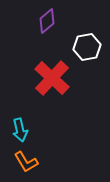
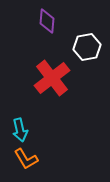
purple diamond: rotated 45 degrees counterclockwise
red cross: rotated 9 degrees clockwise
orange L-shape: moved 3 px up
